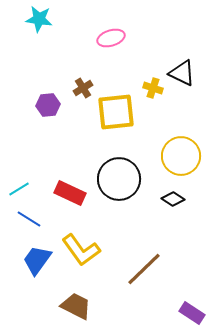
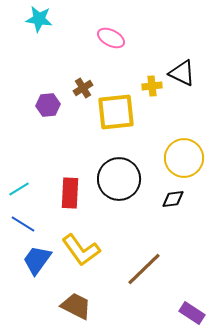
pink ellipse: rotated 44 degrees clockwise
yellow cross: moved 1 px left, 2 px up; rotated 24 degrees counterclockwise
yellow circle: moved 3 px right, 2 px down
red rectangle: rotated 68 degrees clockwise
black diamond: rotated 40 degrees counterclockwise
blue line: moved 6 px left, 5 px down
